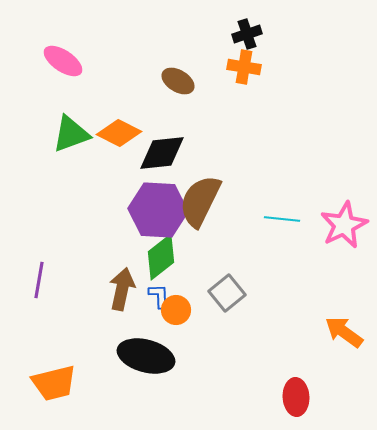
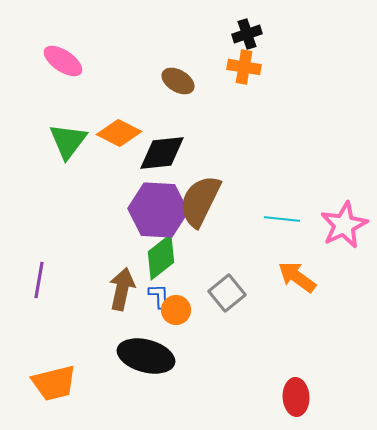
green triangle: moved 3 px left, 7 px down; rotated 33 degrees counterclockwise
orange arrow: moved 47 px left, 55 px up
